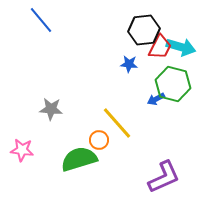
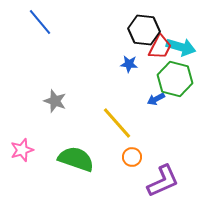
blue line: moved 1 px left, 2 px down
black hexagon: rotated 12 degrees clockwise
green hexagon: moved 2 px right, 5 px up
gray star: moved 4 px right, 8 px up; rotated 15 degrees clockwise
orange circle: moved 33 px right, 17 px down
pink star: rotated 25 degrees counterclockwise
green semicircle: moved 3 px left; rotated 36 degrees clockwise
purple L-shape: moved 1 px left, 4 px down
